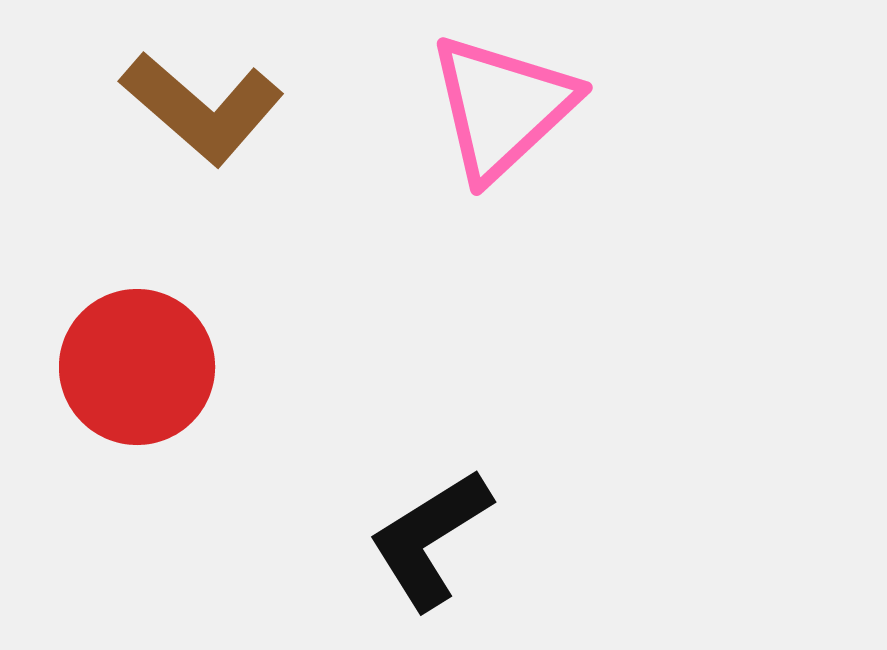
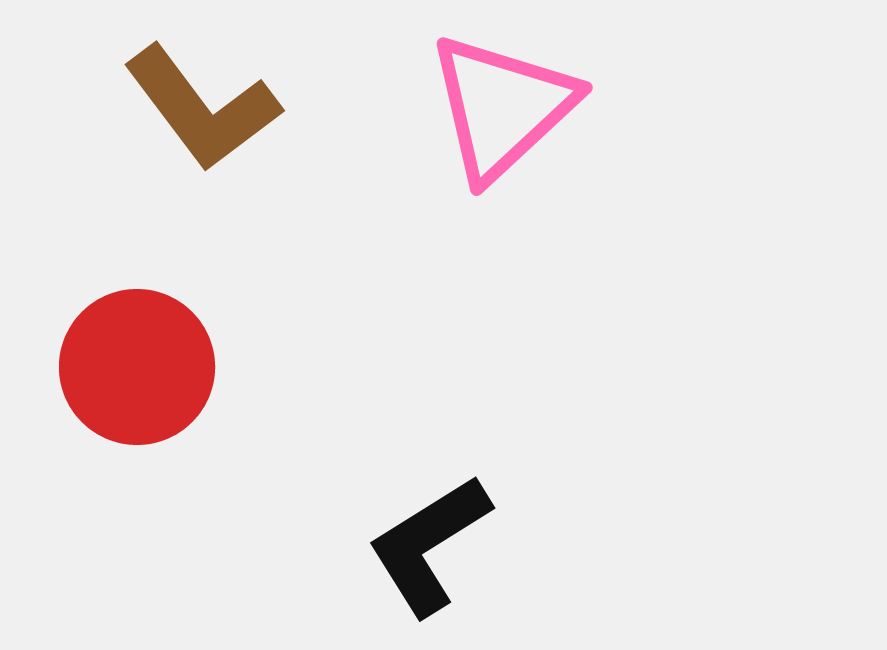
brown L-shape: rotated 12 degrees clockwise
black L-shape: moved 1 px left, 6 px down
